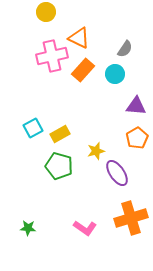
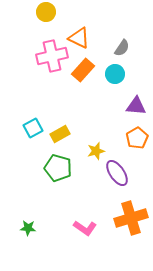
gray semicircle: moved 3 px left, 1 px up
green pentagon: moved 1 px left, 2 px down
